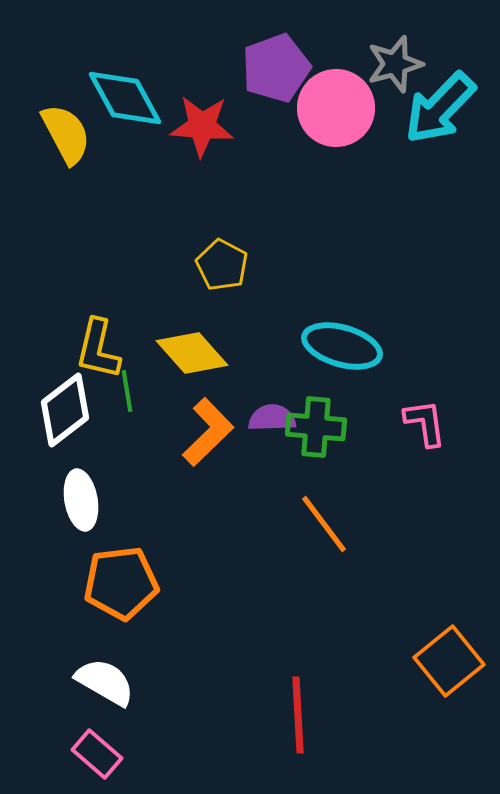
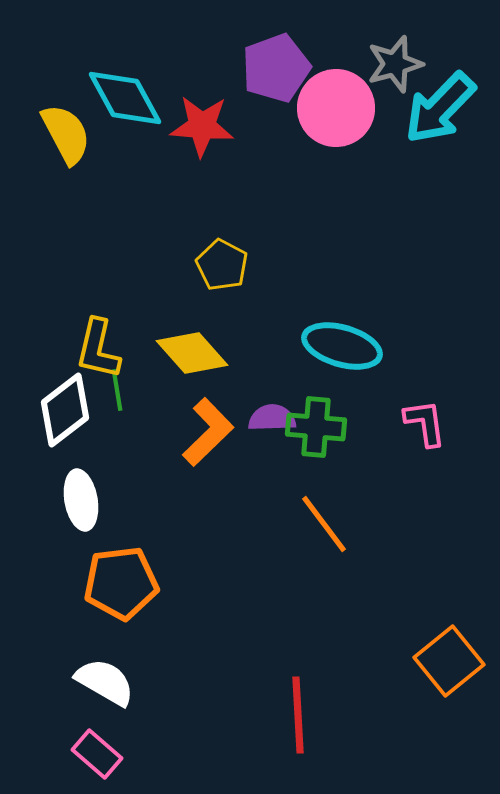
green line: moved 10 px left, 1 px up
